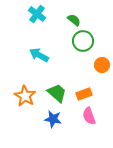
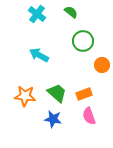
green semicircle: moved 3 px left, 8 px up
orange star: rotated 25 degrees counterclockwise
